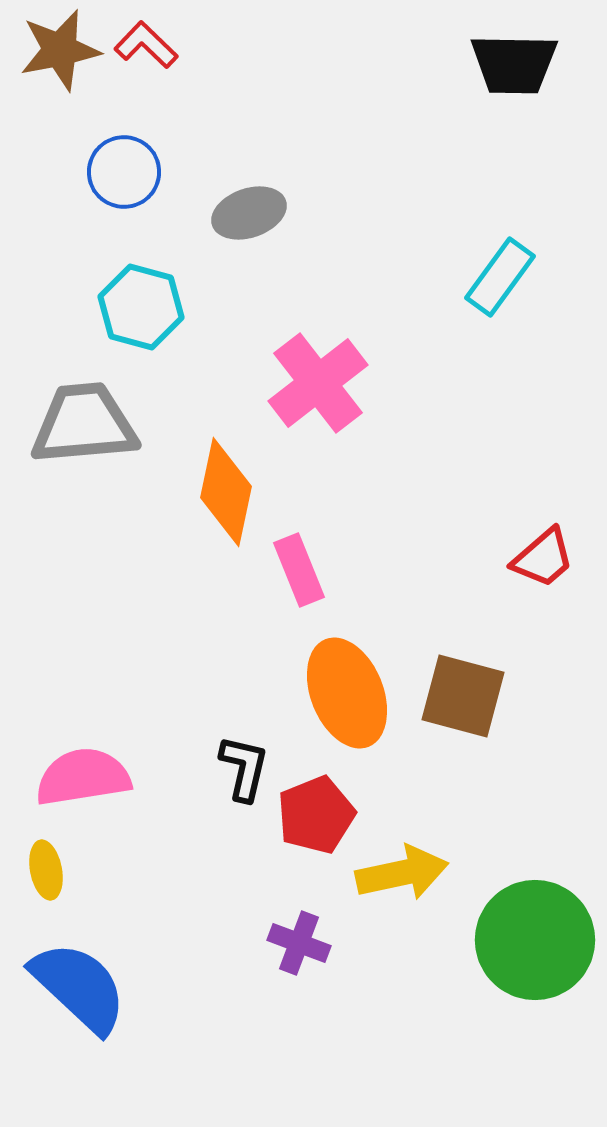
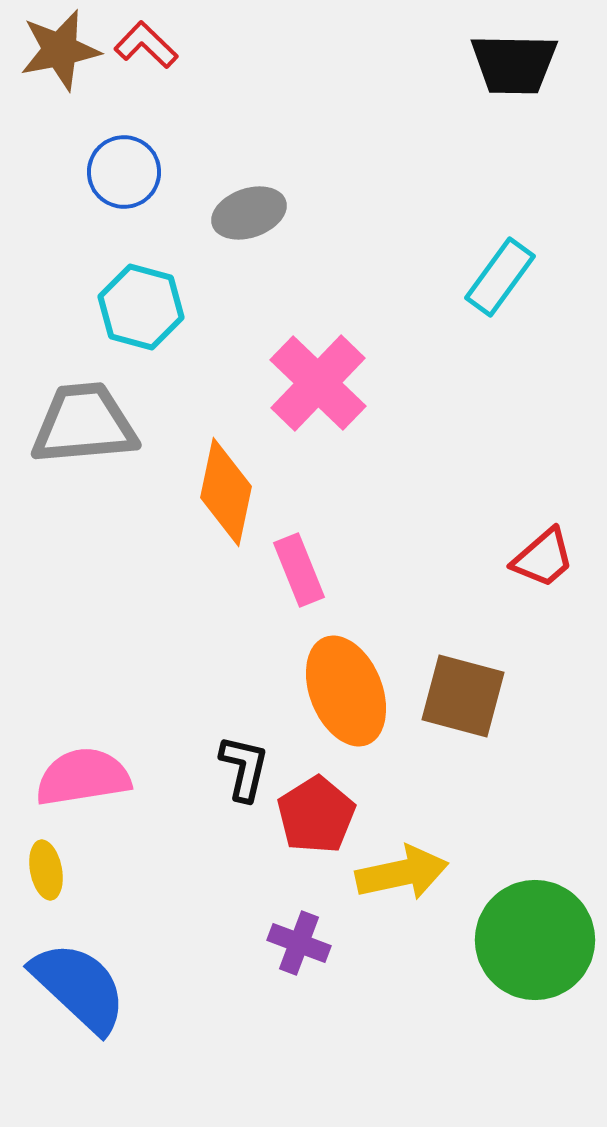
pink cross: rotated 8 degrees counterclockwise
orange ellipse: moved 1 px left, 2 px up
red pentagon: rotated 10 degrees counterclockwise
